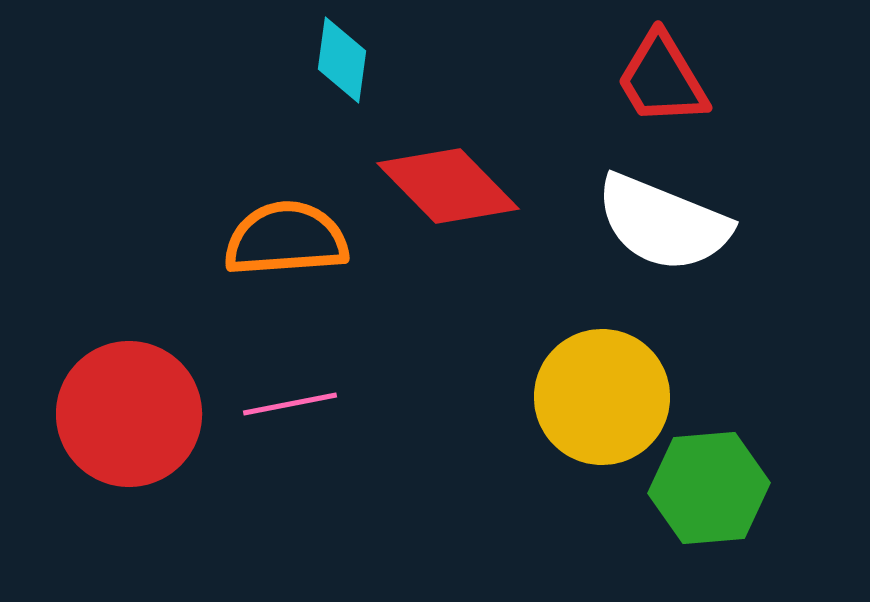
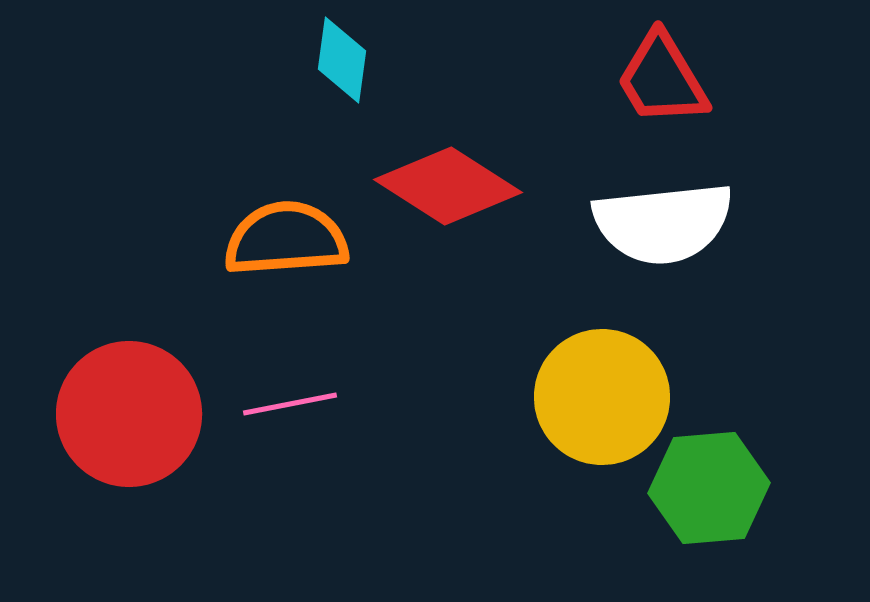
red diamond: rotated 13 degrees counterclockwise
white semicircle: rotated 28 degrees counterclockwise
